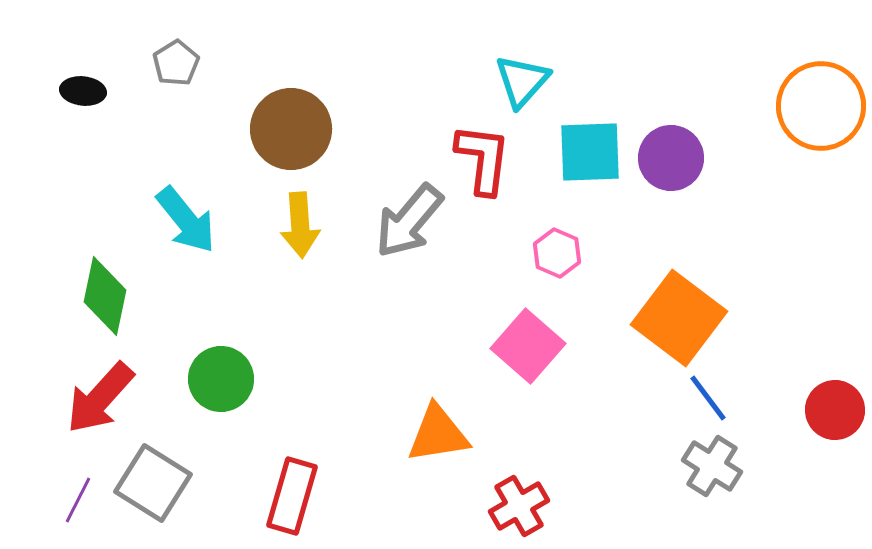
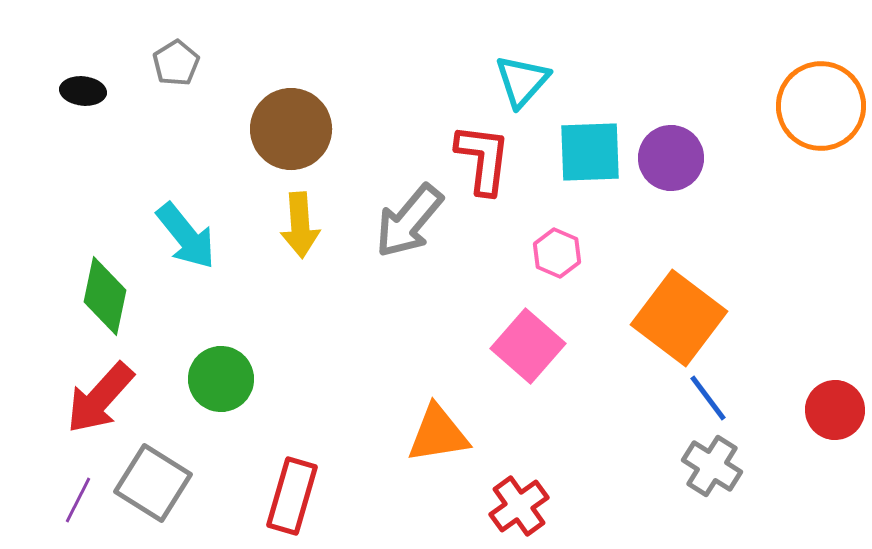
cyan arrow: moved 16 px down
red cross: rotated 6 degrees counterclockwise
